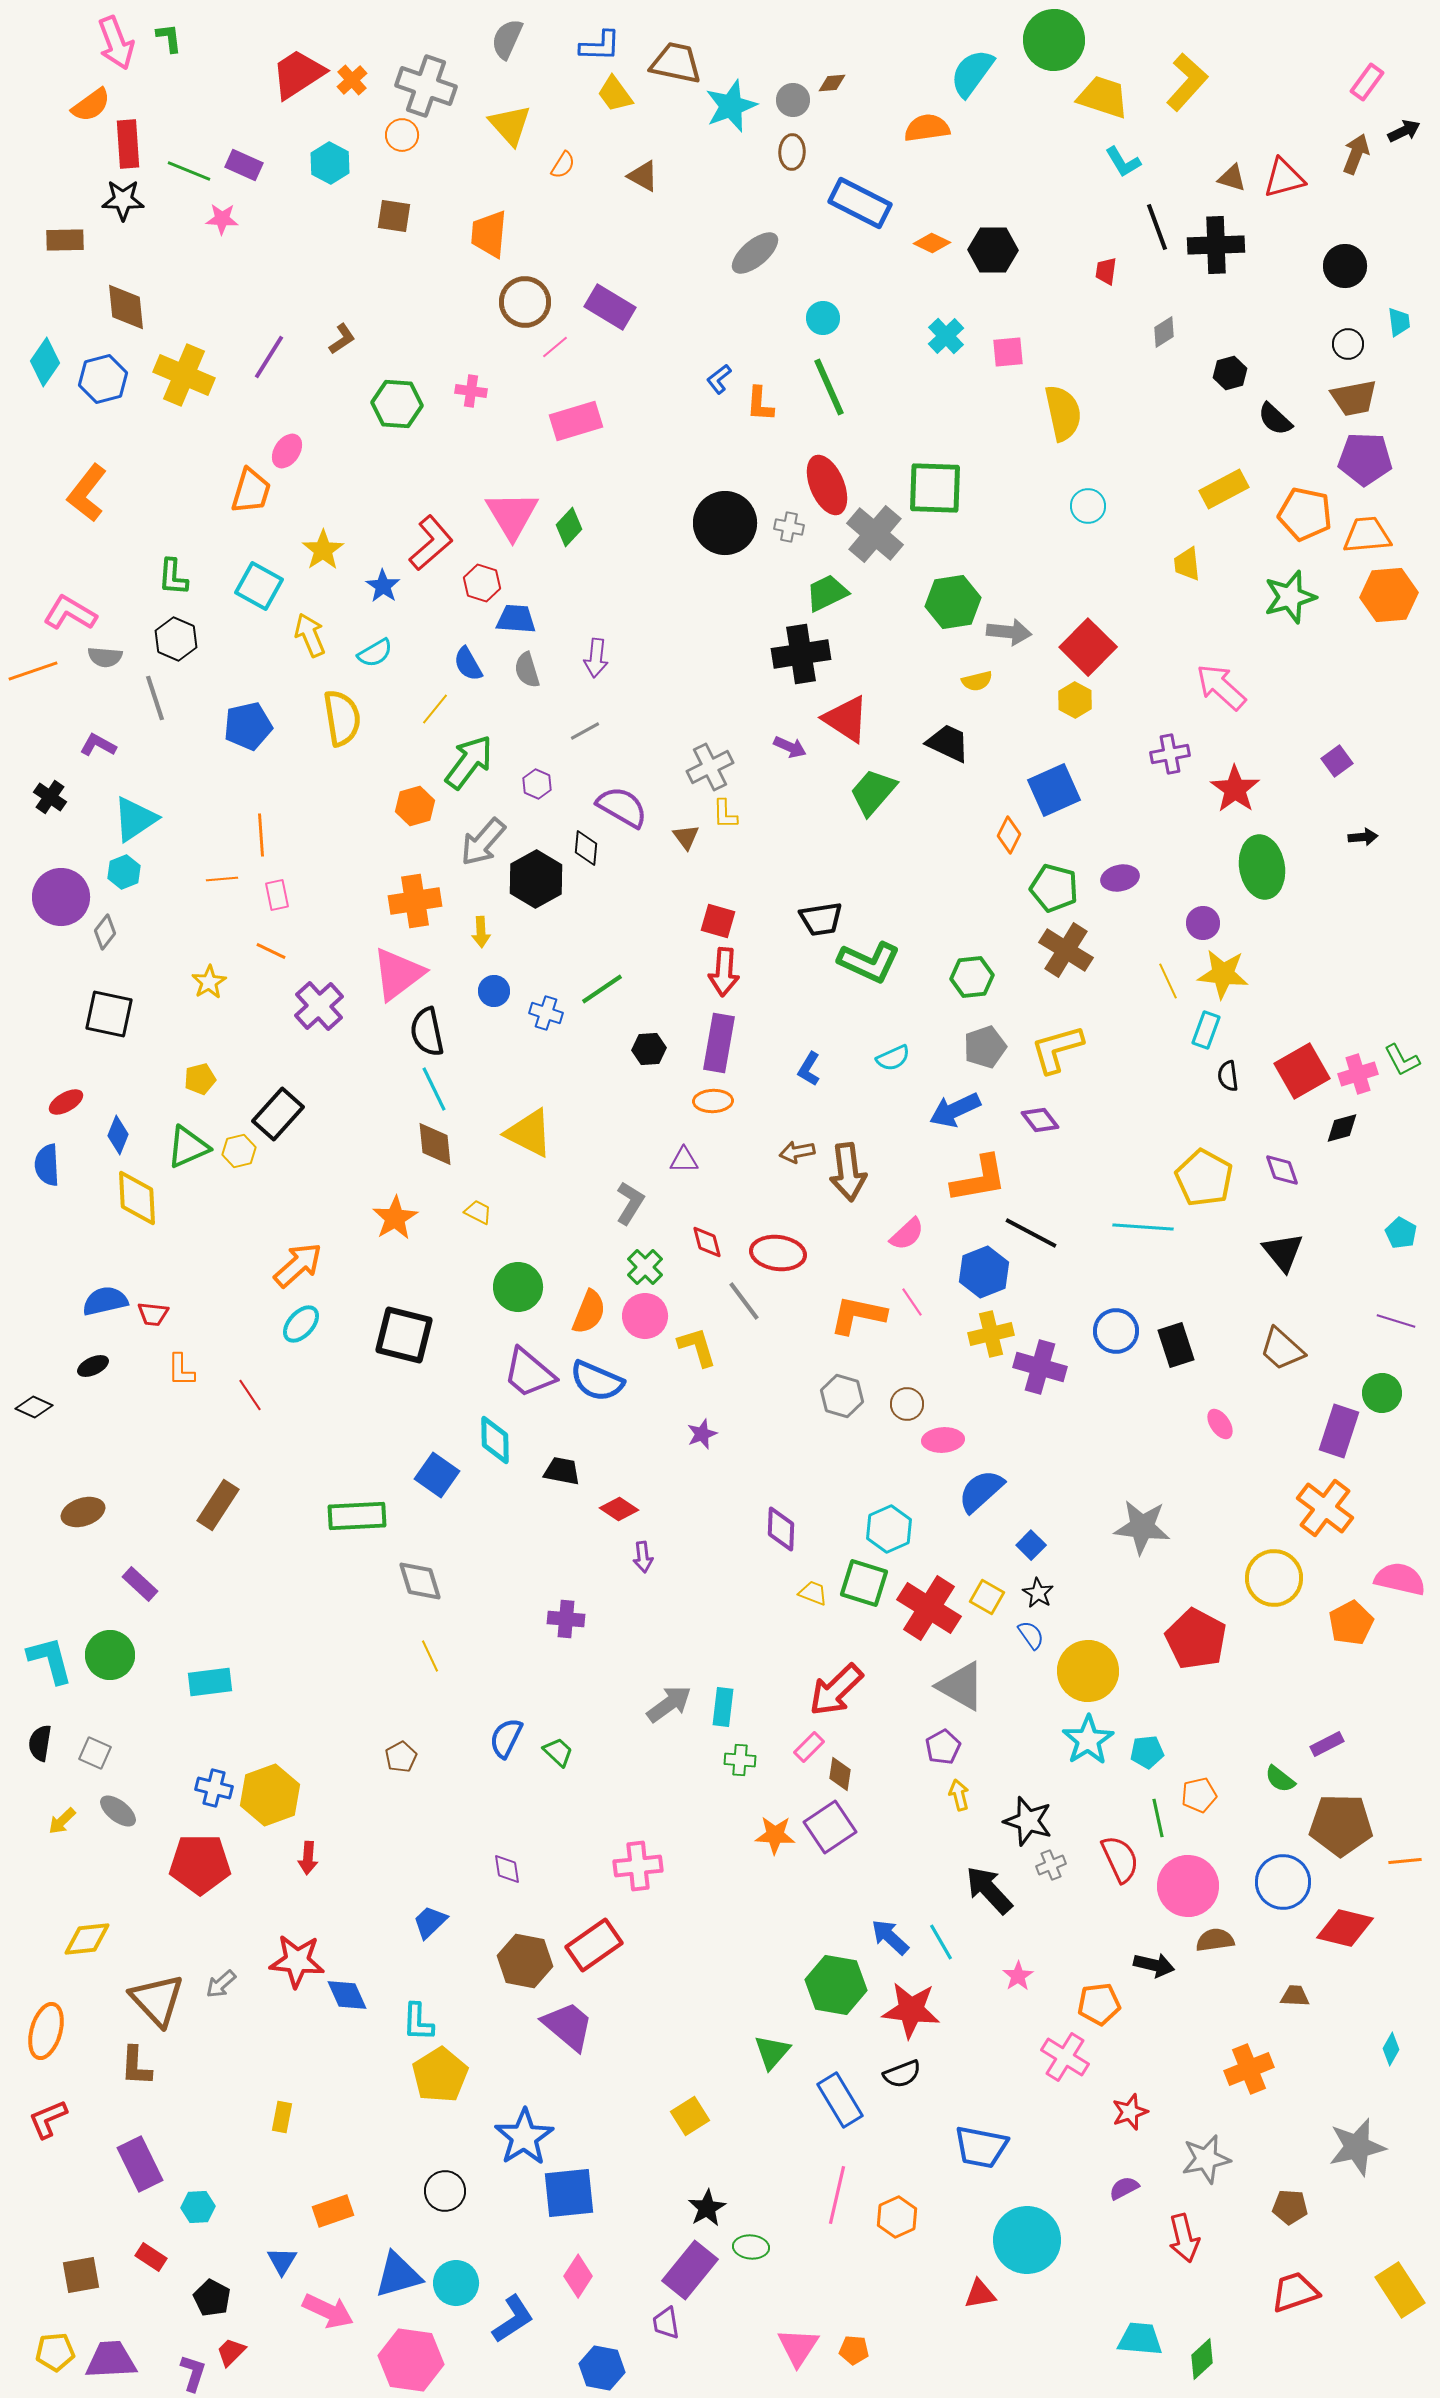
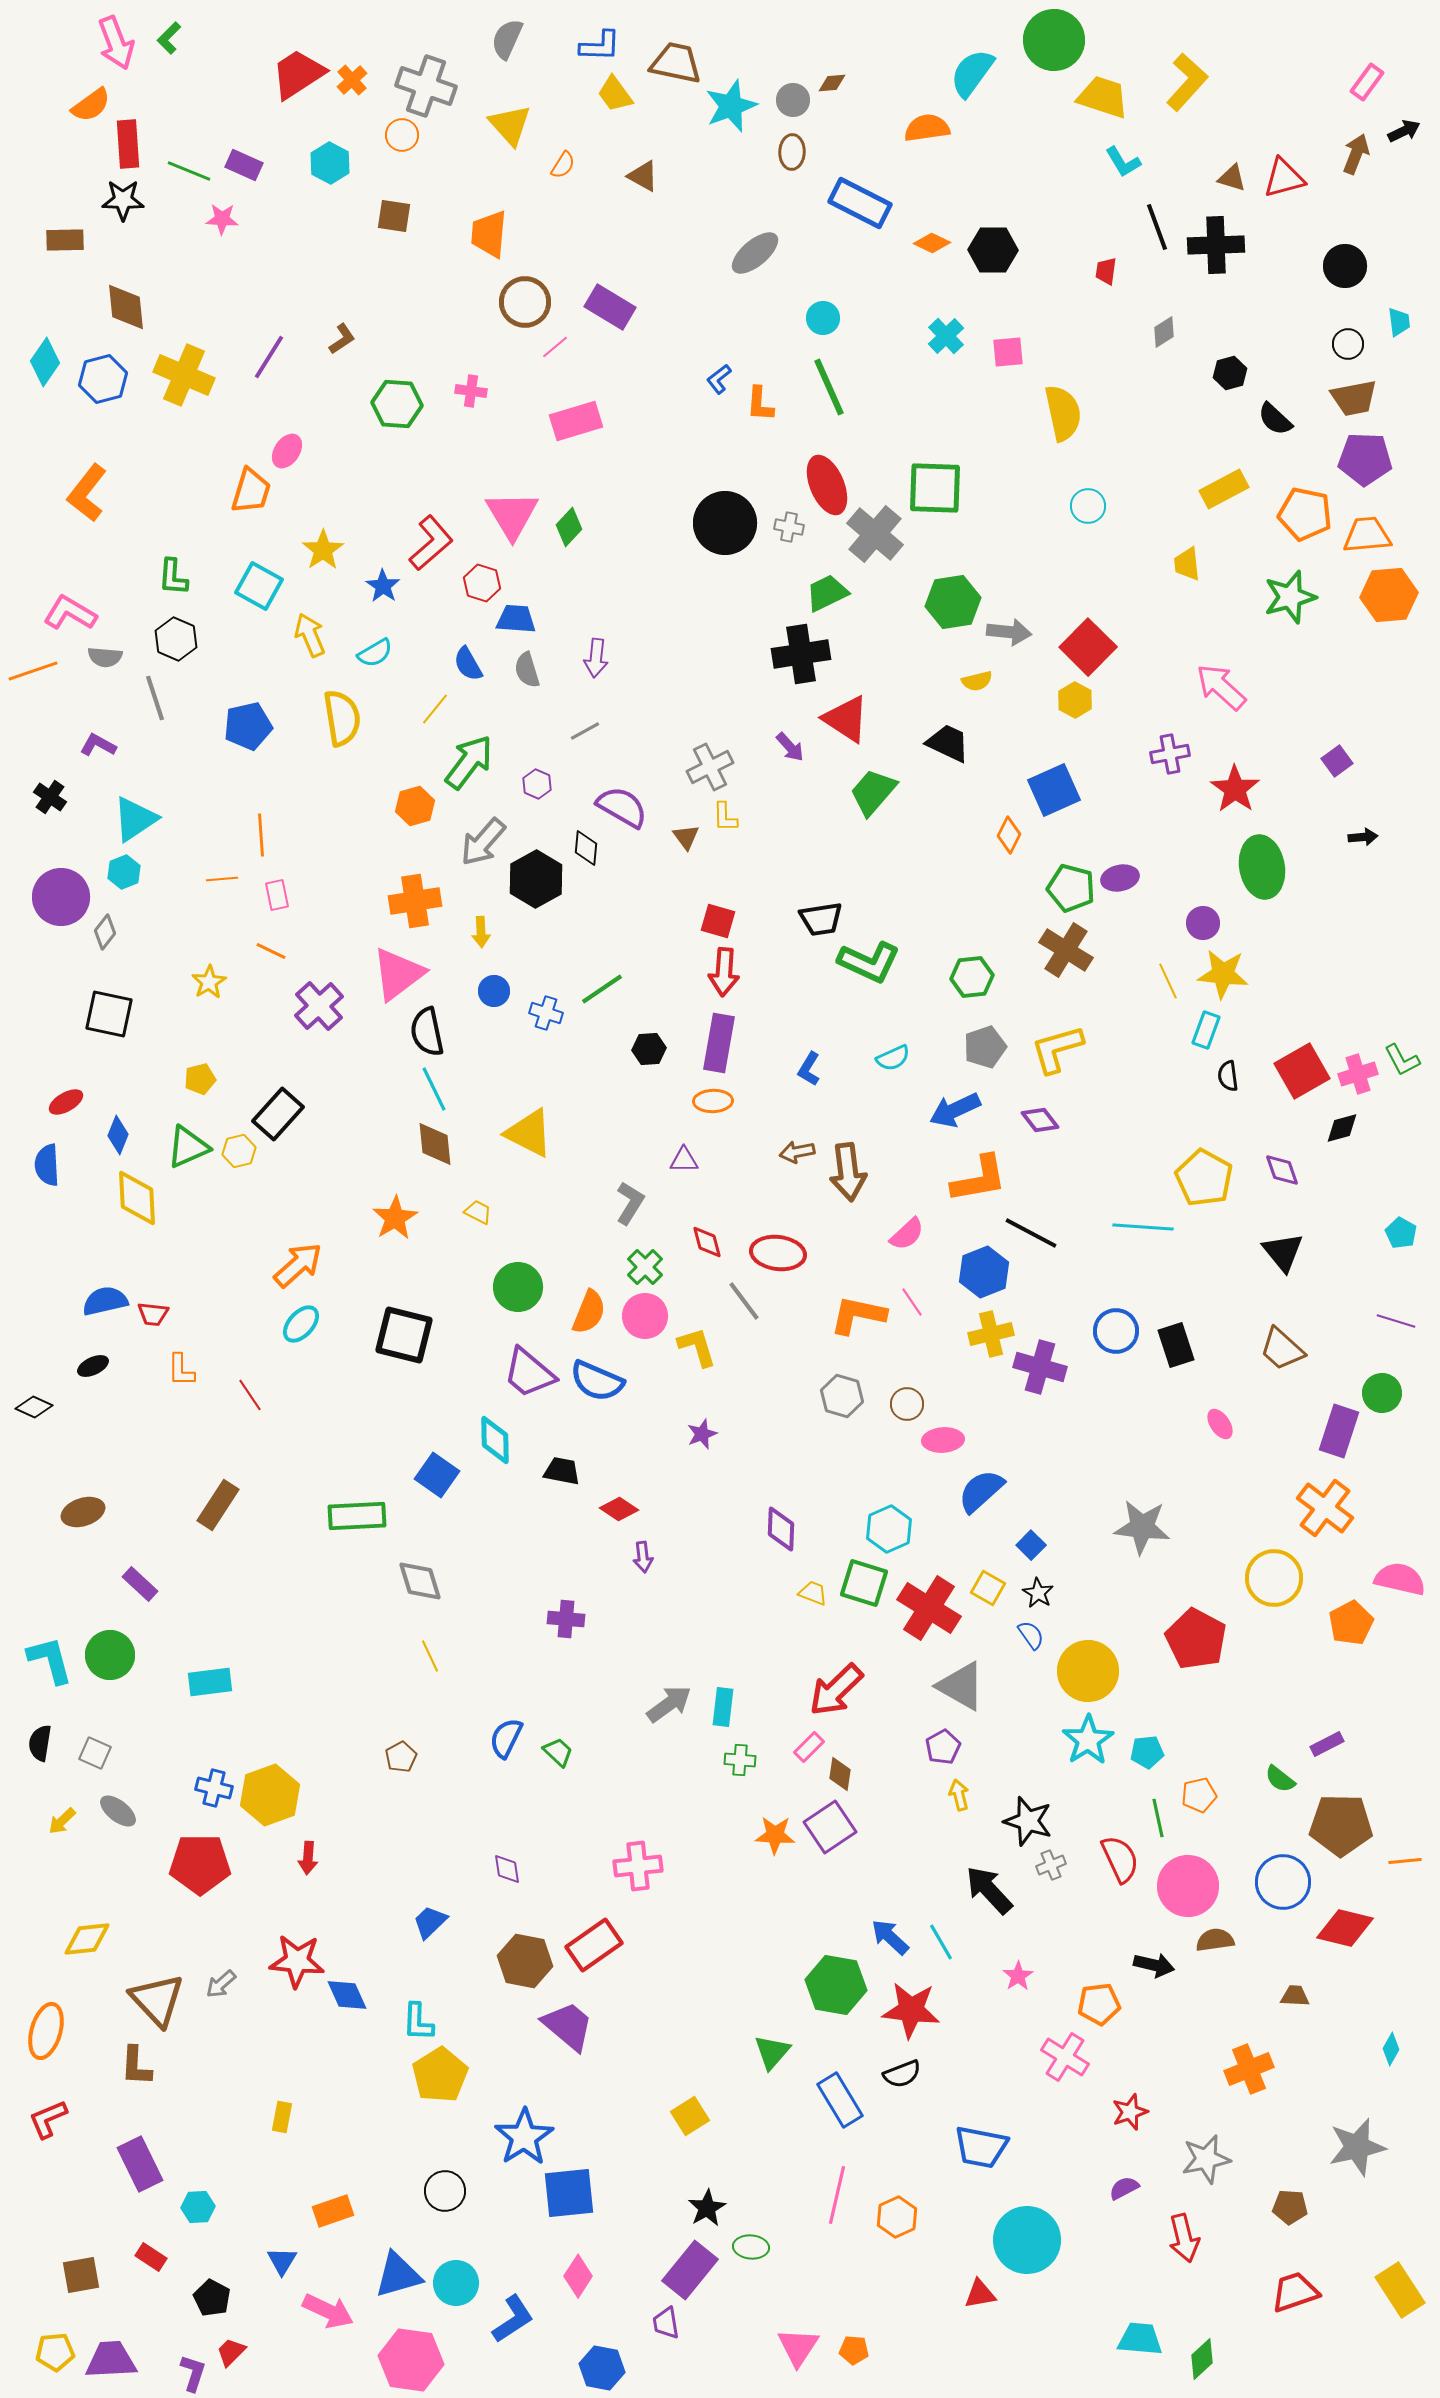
green L-shape at (169, 38): rotated 128 degrees counterclockwise
purple arrow at (790, 747): rotated 24 degrees clockwise
yellow L-shape at (725, 814): moved 3 px down
green pentagon at (1054, 888): moved 17 px right
yellow square at (987, 1597): moved 1 px right, 9 px up
